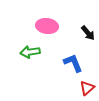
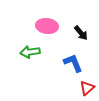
black arrow: moved 7 px left
